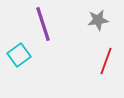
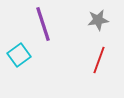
red line: moved 7 px left, 1 px up
